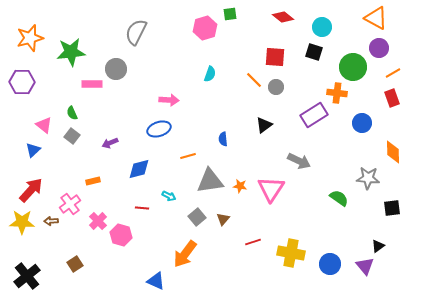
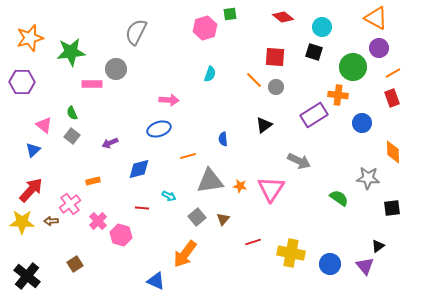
orange cross at (337, 93): moved 1 px right, 2 px down
black cross at (27, 276): rotated 12 degrees counterclockwise
